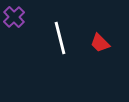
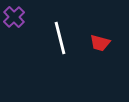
red trapezoid: rotated 30 degrees counterclockwise
